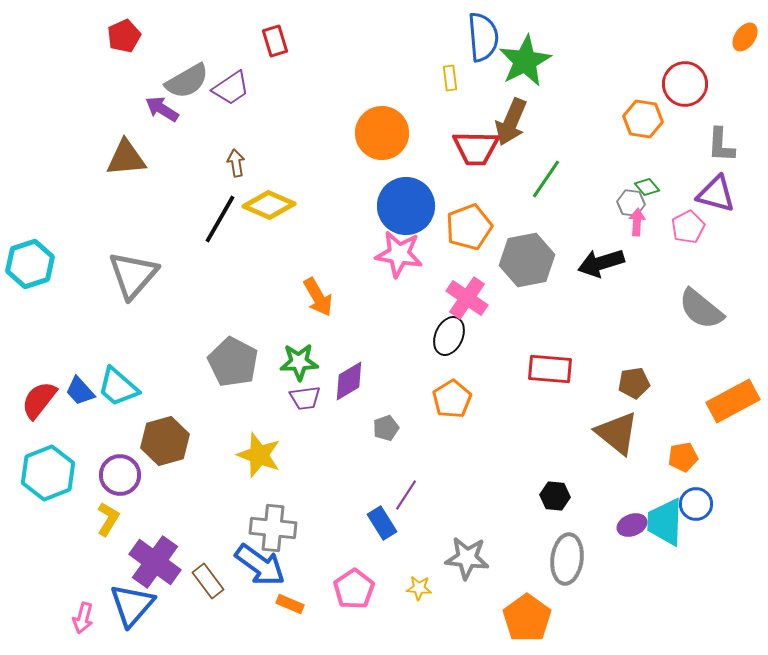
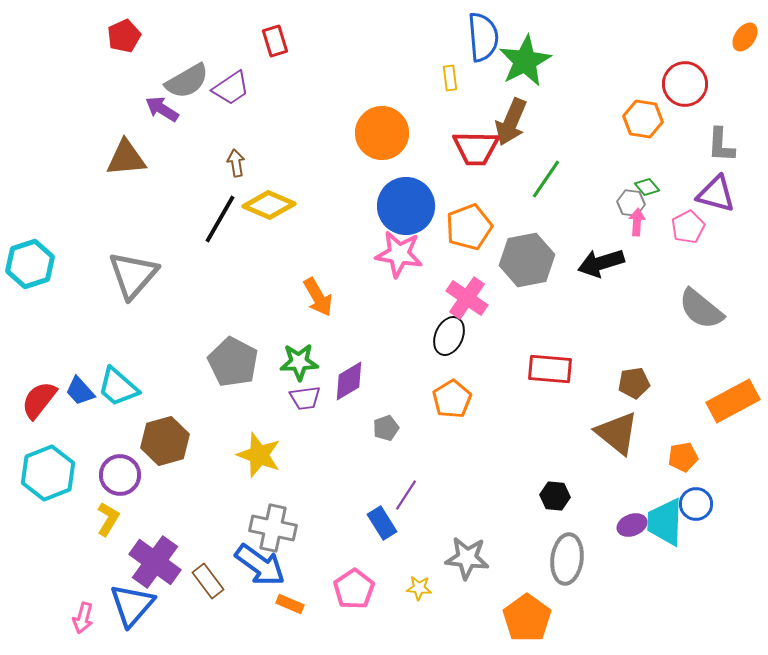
gray cross at (273, 528): rotated 6 degrees clockwise
